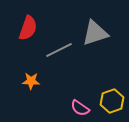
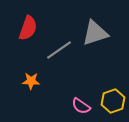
gray line: rotated 8 degrees counterclockwise
yellow hexagon: moved 1 px right
pink semicircle: moved 1 px right, 2 px up
